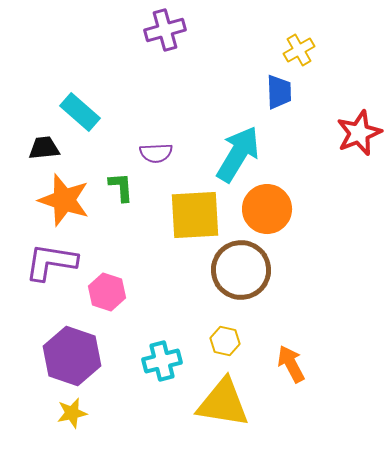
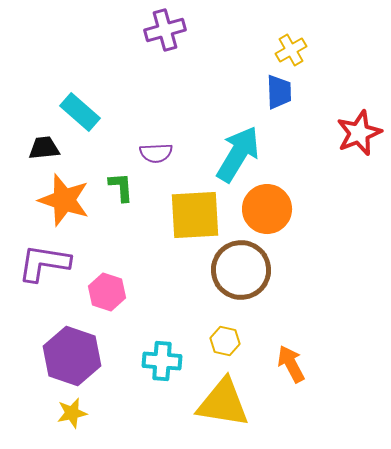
yellow cross: moved 8 px left
purple L-shape: moved 7 px left, 1 px down
cyan cross: rotated 18 degrees clockwise
